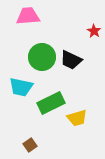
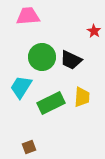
cyan trapezoid: rotated 110 degrees clockwise
yellow trapezoid: moved 5 px right, 21 px up; rotated 70 degrees counterclockwise
brown square: moved 1 px left, 2 px down; rotated 16 degrees clockwise
